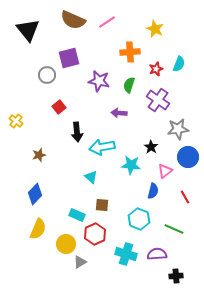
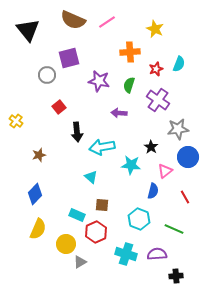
red hexagon: moved 1 px right, 2 px up
